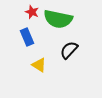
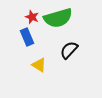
red star: moved 5 px down
green semicircle: moved 1 px up; rotated 28 degrees counterclockwise
